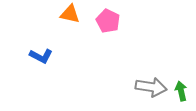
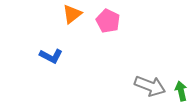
orange triangle: moved 2 px right; rotated 50 degrees counterclockwise
blue L-shape: moved 10 px right
gray arrow: moved 1 px left, 1 px up; rotated 12 degrees clockwise
